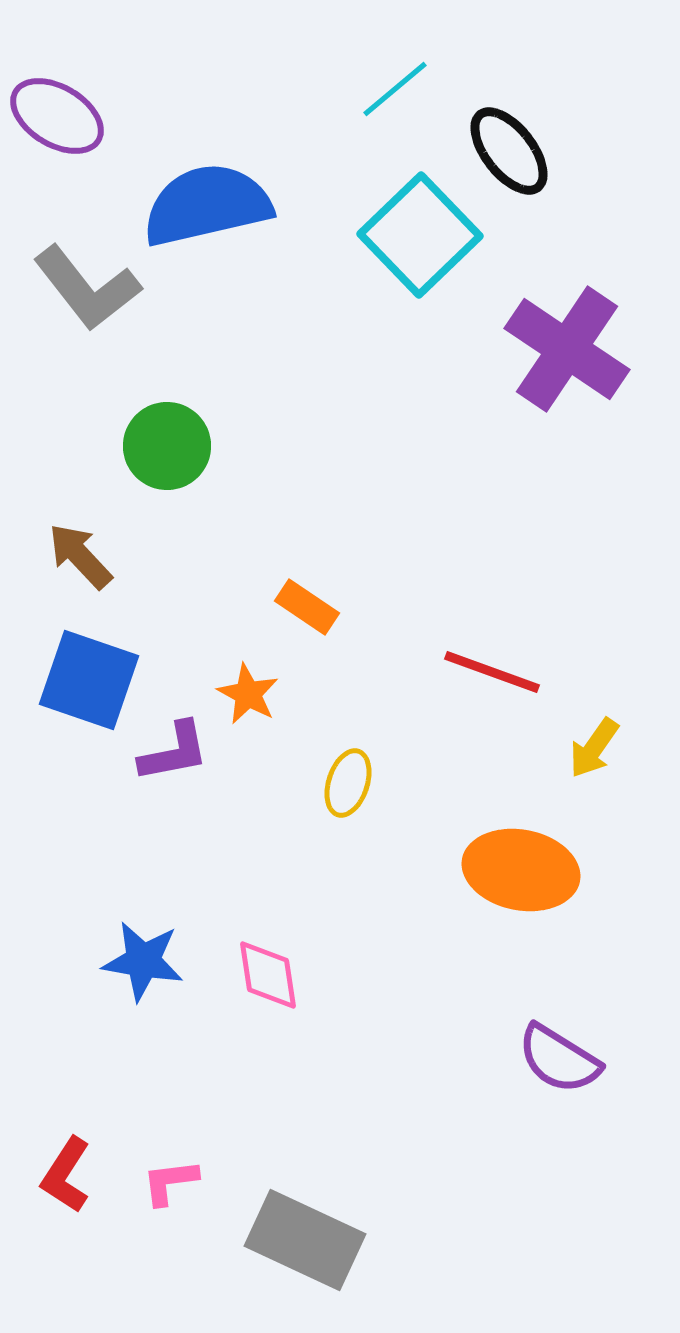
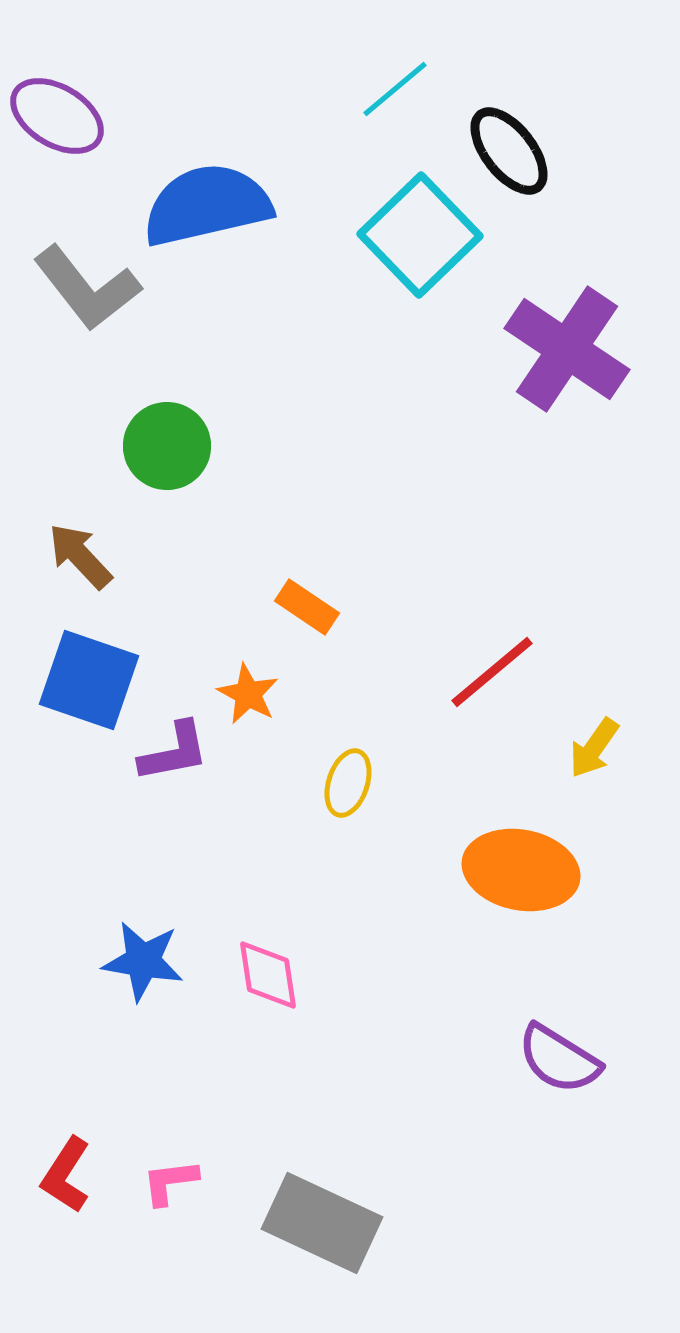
red line: rotated 60 degrees counterclockwise
gray rectangle: moved 17 px right, 17 px up
